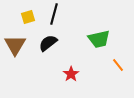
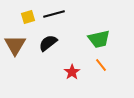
black line: rotated 60 degrees clockwise
orange line: moved 17 px left
red star: moved 1 px right, 2 px up
